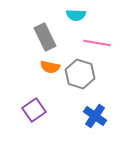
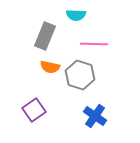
gray rectangle: moved 1 px up; rotated 48 degrees clockwise
pink line: moved 3 px left, 1 px down; rotated 8 degrees counterclockwise
gray hexagon: moved 1 px down
